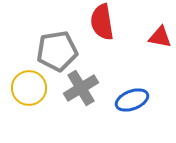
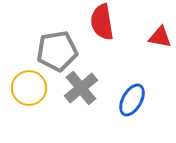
gray cross: rotated 8 degrees counterclockwise
blue ellipse: rotated 40 degrees counterclockwise
